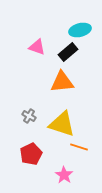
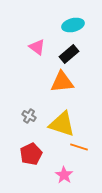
cyan ellipse: moved 7 px left, 5 px up
pink triangle: rotated 18 degrees clockwise
black rectangle: moved 1 px right, 2 px down
